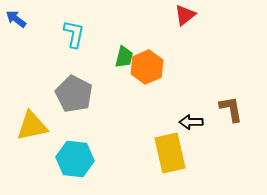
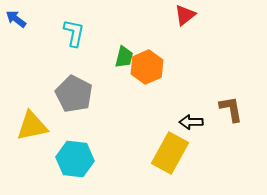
cyan L-shape: moved 1 px up
yellow rectangle: rotated 42 degrees clockwise
